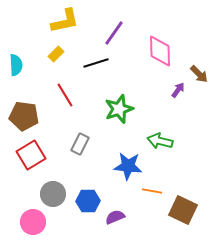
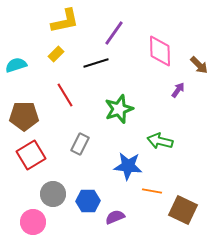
cyan semicircle: rotated 105 degrees counterclockwise
brown arrow: moved 9 px up
brown pentagon: rotated 8 degrees counterclockwise
